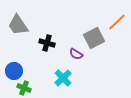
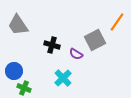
orange line: rotated 12 degrees counterclockwise
gray square: moved 1 px right, 2 px down
black cross: moved 5 px right, 2 px down
